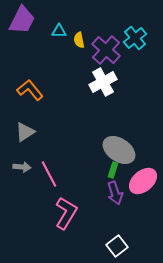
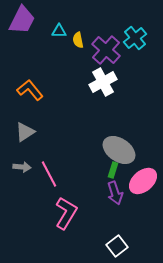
yellow semicircle: moved 1 px left
